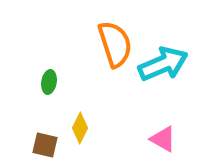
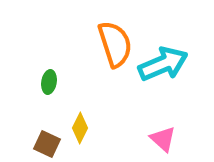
pink triangle: rotated 12 degrees clockwise
brown square: moved 2 px right, 1 px up; rotated 12 degrees clockwise
